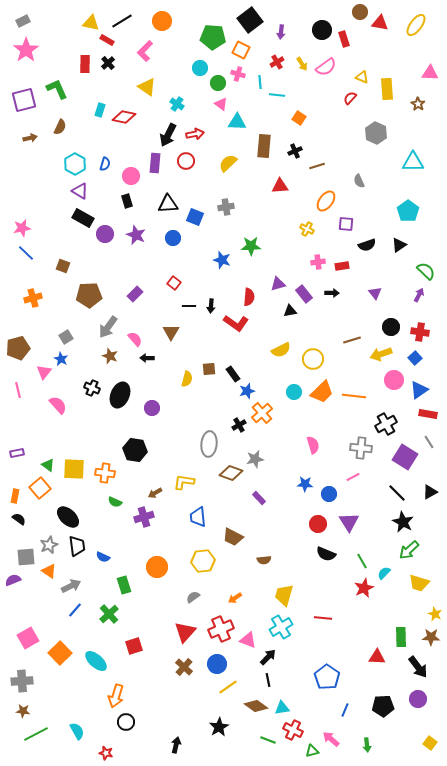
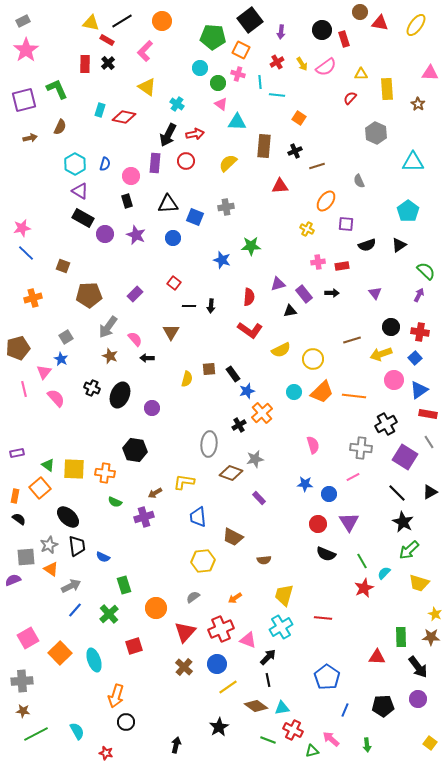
yellow triangle at (362, 77): moved 1 px left, 3 px up; rotated 24 degrees counterclockwise
red L-shape at (236, 323): moved 14 px right, 7 px down
pink line at (18, 390): moved 6 px right, 1 px up
pink semicircle at (58, 405): moved 2 px left, 7 px up
orange circle at (157, 567): moved 1 px left, 41 px down
orange triangle at (49, 571): moved 2 px right, 2 px up
cyan ellipse at (96, 661): moved 2 px left, 1 px up; rotated 30 degrees clockwise
